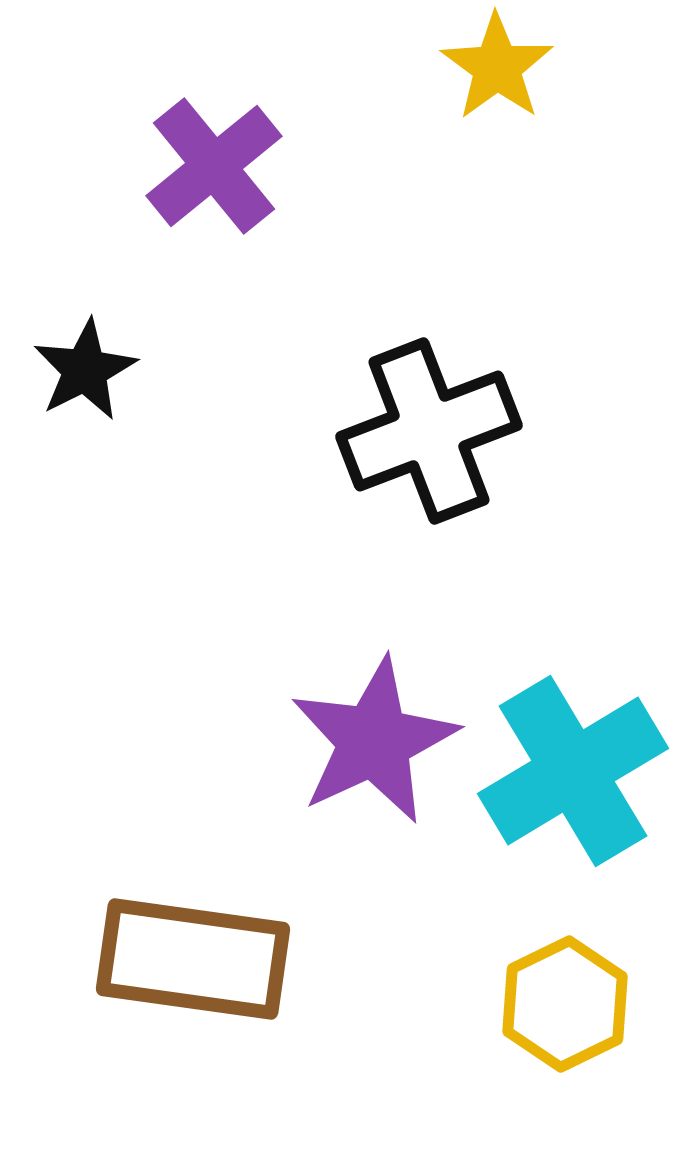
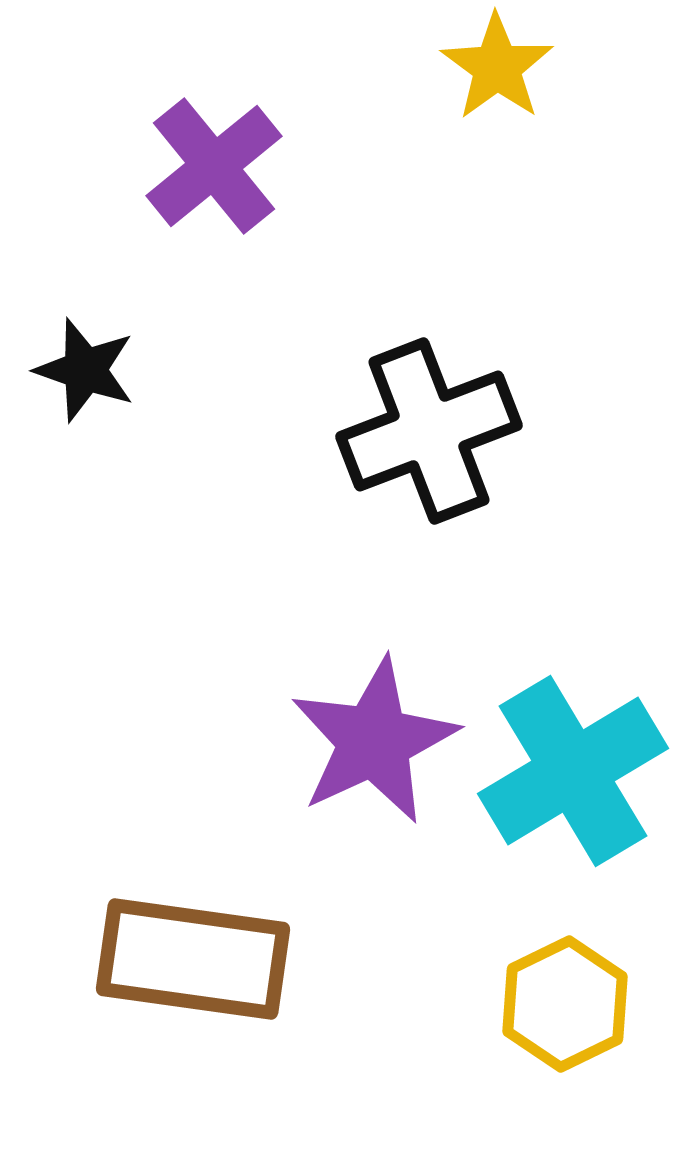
black star: rotated 26 degrees counterclockwise
